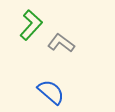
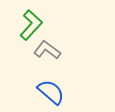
gray L-shape: moved 14 px left, 7 px down
